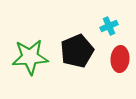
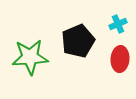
cyan cross: moved 9 px right, 2 px up
black pentagon: moved 1 px right, 10 px up
